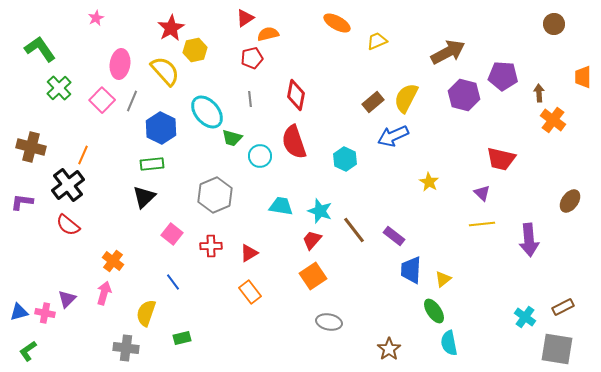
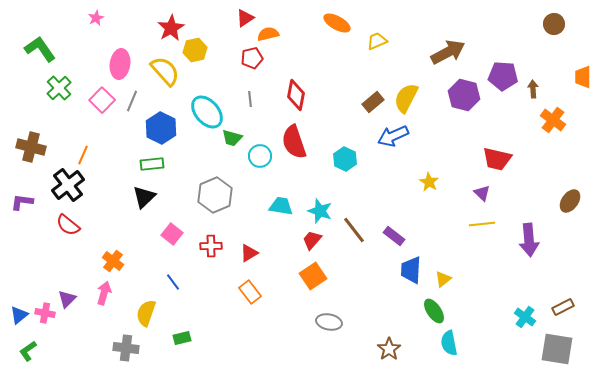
brown arrow at (539, 93): moved 6 px left, 4 px up
red trapezoid at (501, 159): moved 4 px left
blue triangle at (19, 312): moved 3 px down; rotated 24 degrees counterclockwise
